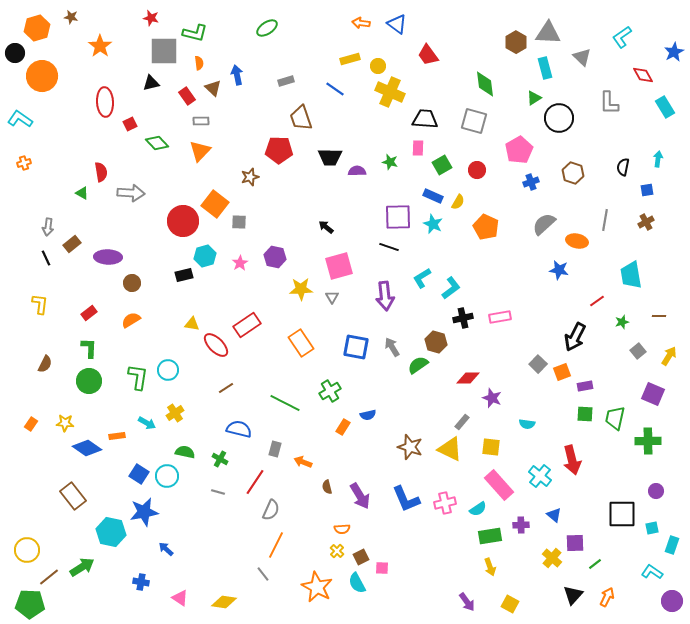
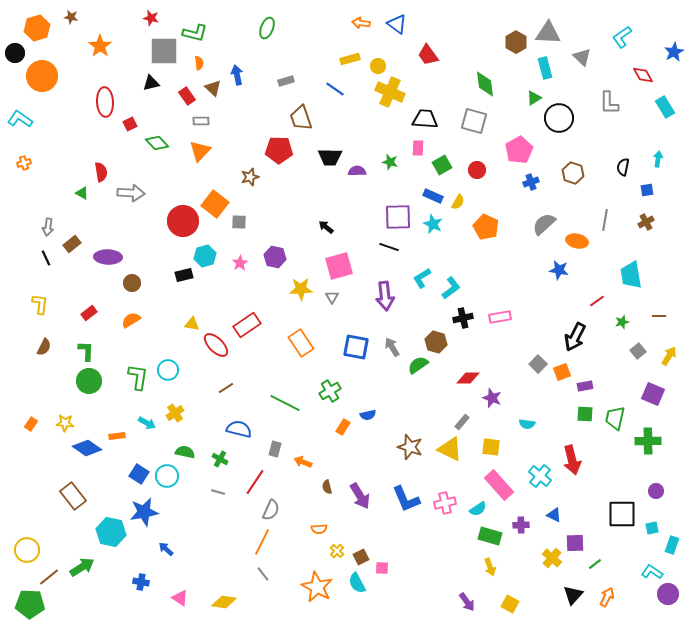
green ellipse at (267, 28): rotated 35 degrees counterclockwise
green L-shape at (89, 348): moved 3 px left, 3 px down
brown semicircle at (45, 364): moved 1 px left, 17 px up
blue triangle at (554, 515): rotated 14 degrees counterclockwise
orange semicircle at (342, 529): moved 23 px left
green rectangle at (490, 536): rotated 25 degrees clockwise
orange line at (276, 545): moved 14 px left, 3 px up
purple circle at (672, 601): moved 4 px left, 7 px up
